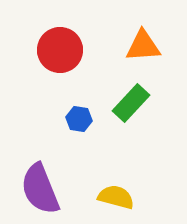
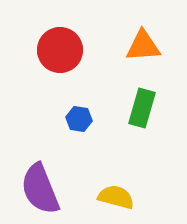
green rectangle: moved 11 px right, 5 px down; rotated 27 degrees counterclockwise
